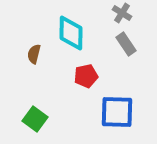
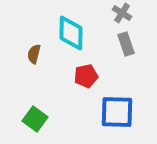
gray rectangle: rotated 15 degrees clockwise
